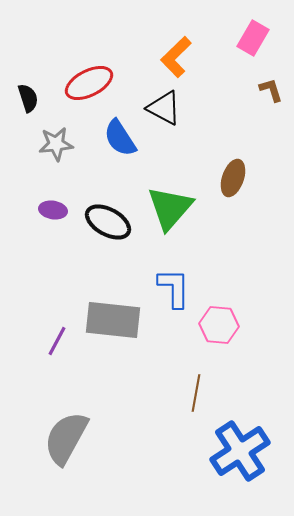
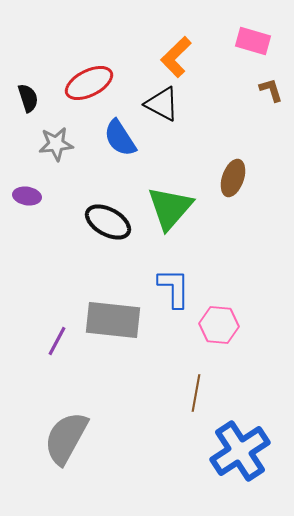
pink rectangle: moved 3 px down; rotated 76 degrees clockwise
black triangle: moved 2 px left, 4 px up
purple ellipse: moved 26 px left, 14 px up
